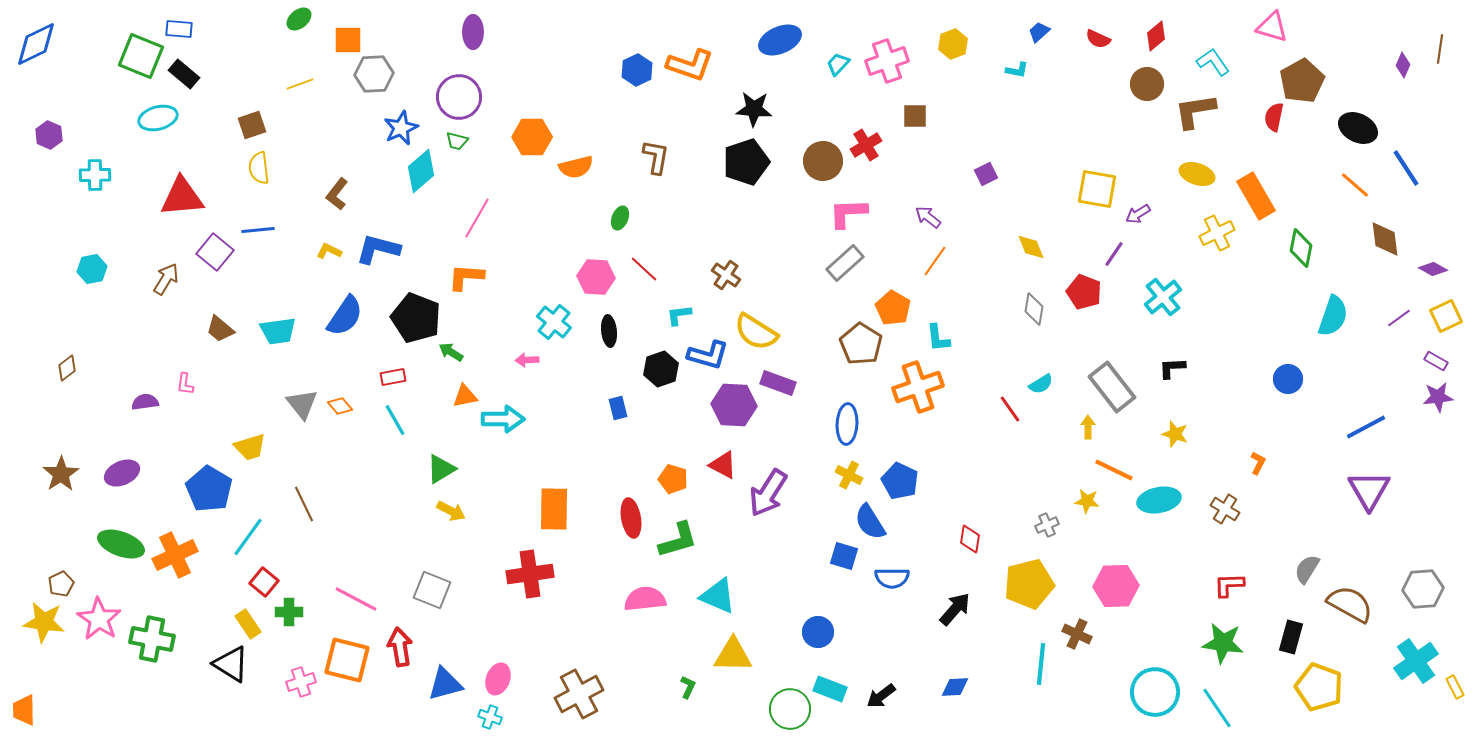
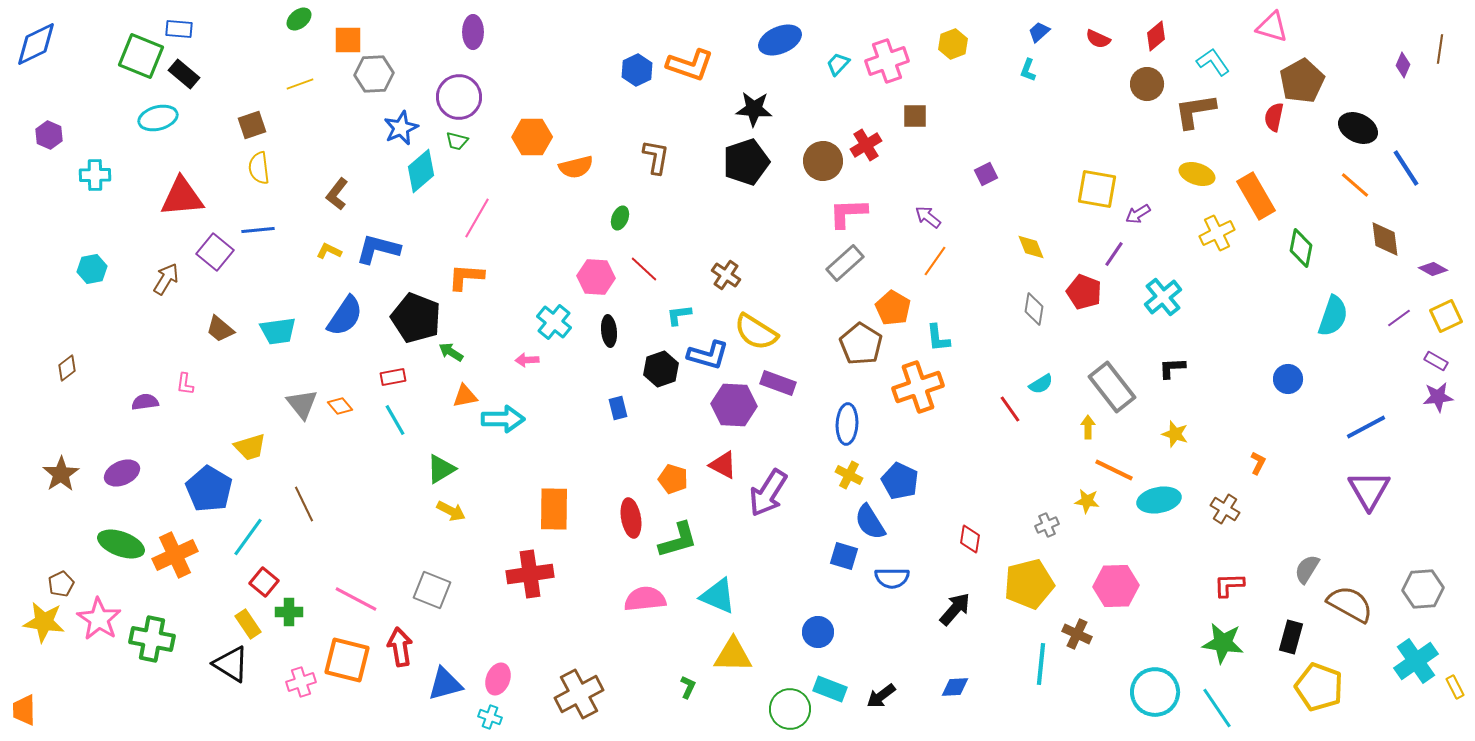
cyan L-shape at (1017, 70): moved 11 px right; rotated 100 degrees clockwise
